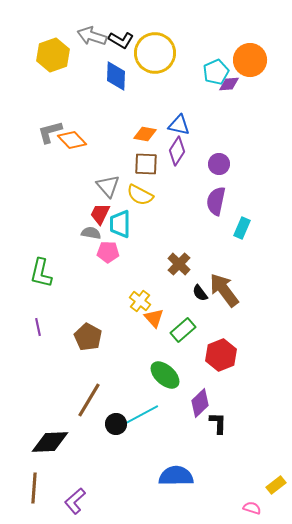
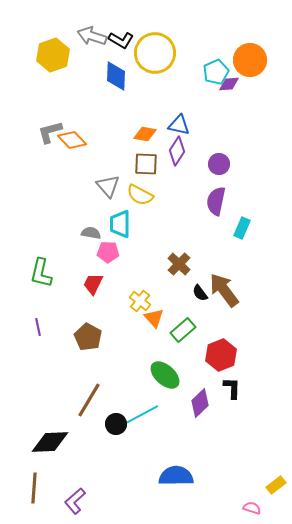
red trapezoid at (100, 214): moved 7 px left, 70 px down
black L-shape at (218, 423): moved 14 px right, 35 px up
